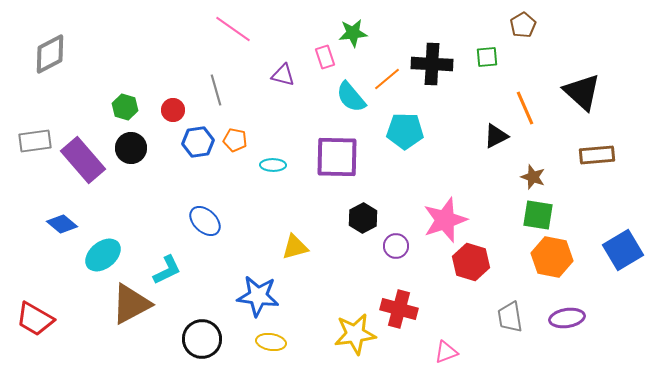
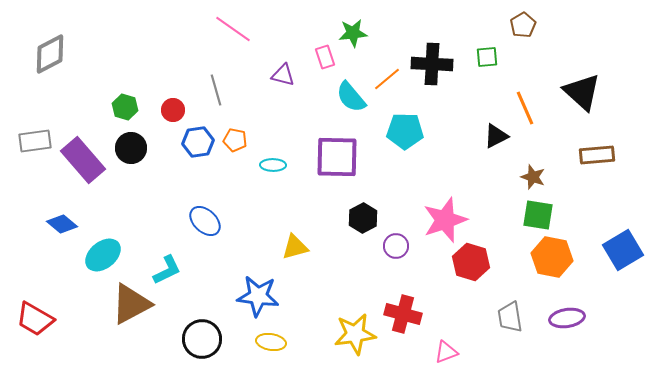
red cross at (399, 309): moved 4 px right, 5 px down
